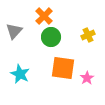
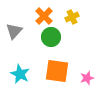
yellow cross: moved 16 px left, 18 px up
orange square: moved 6 px left, 3 px down
pink star: rotated 16 degrees clockwise
